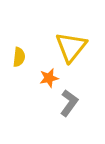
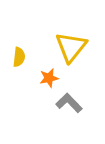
gray L-shape: rotated 80 degrees counterclockwise
